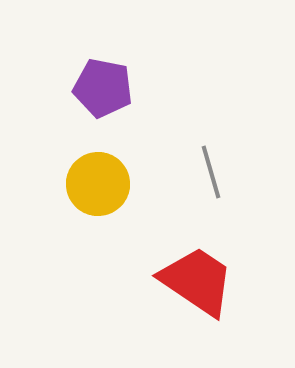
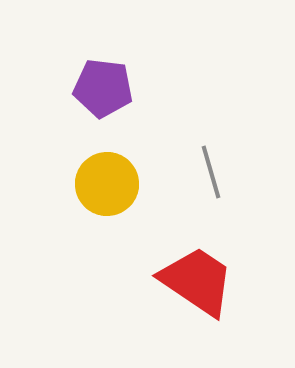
purple pentagon: rotated 4 degrees counterclockwise
yellow circle: moved 9 px right
